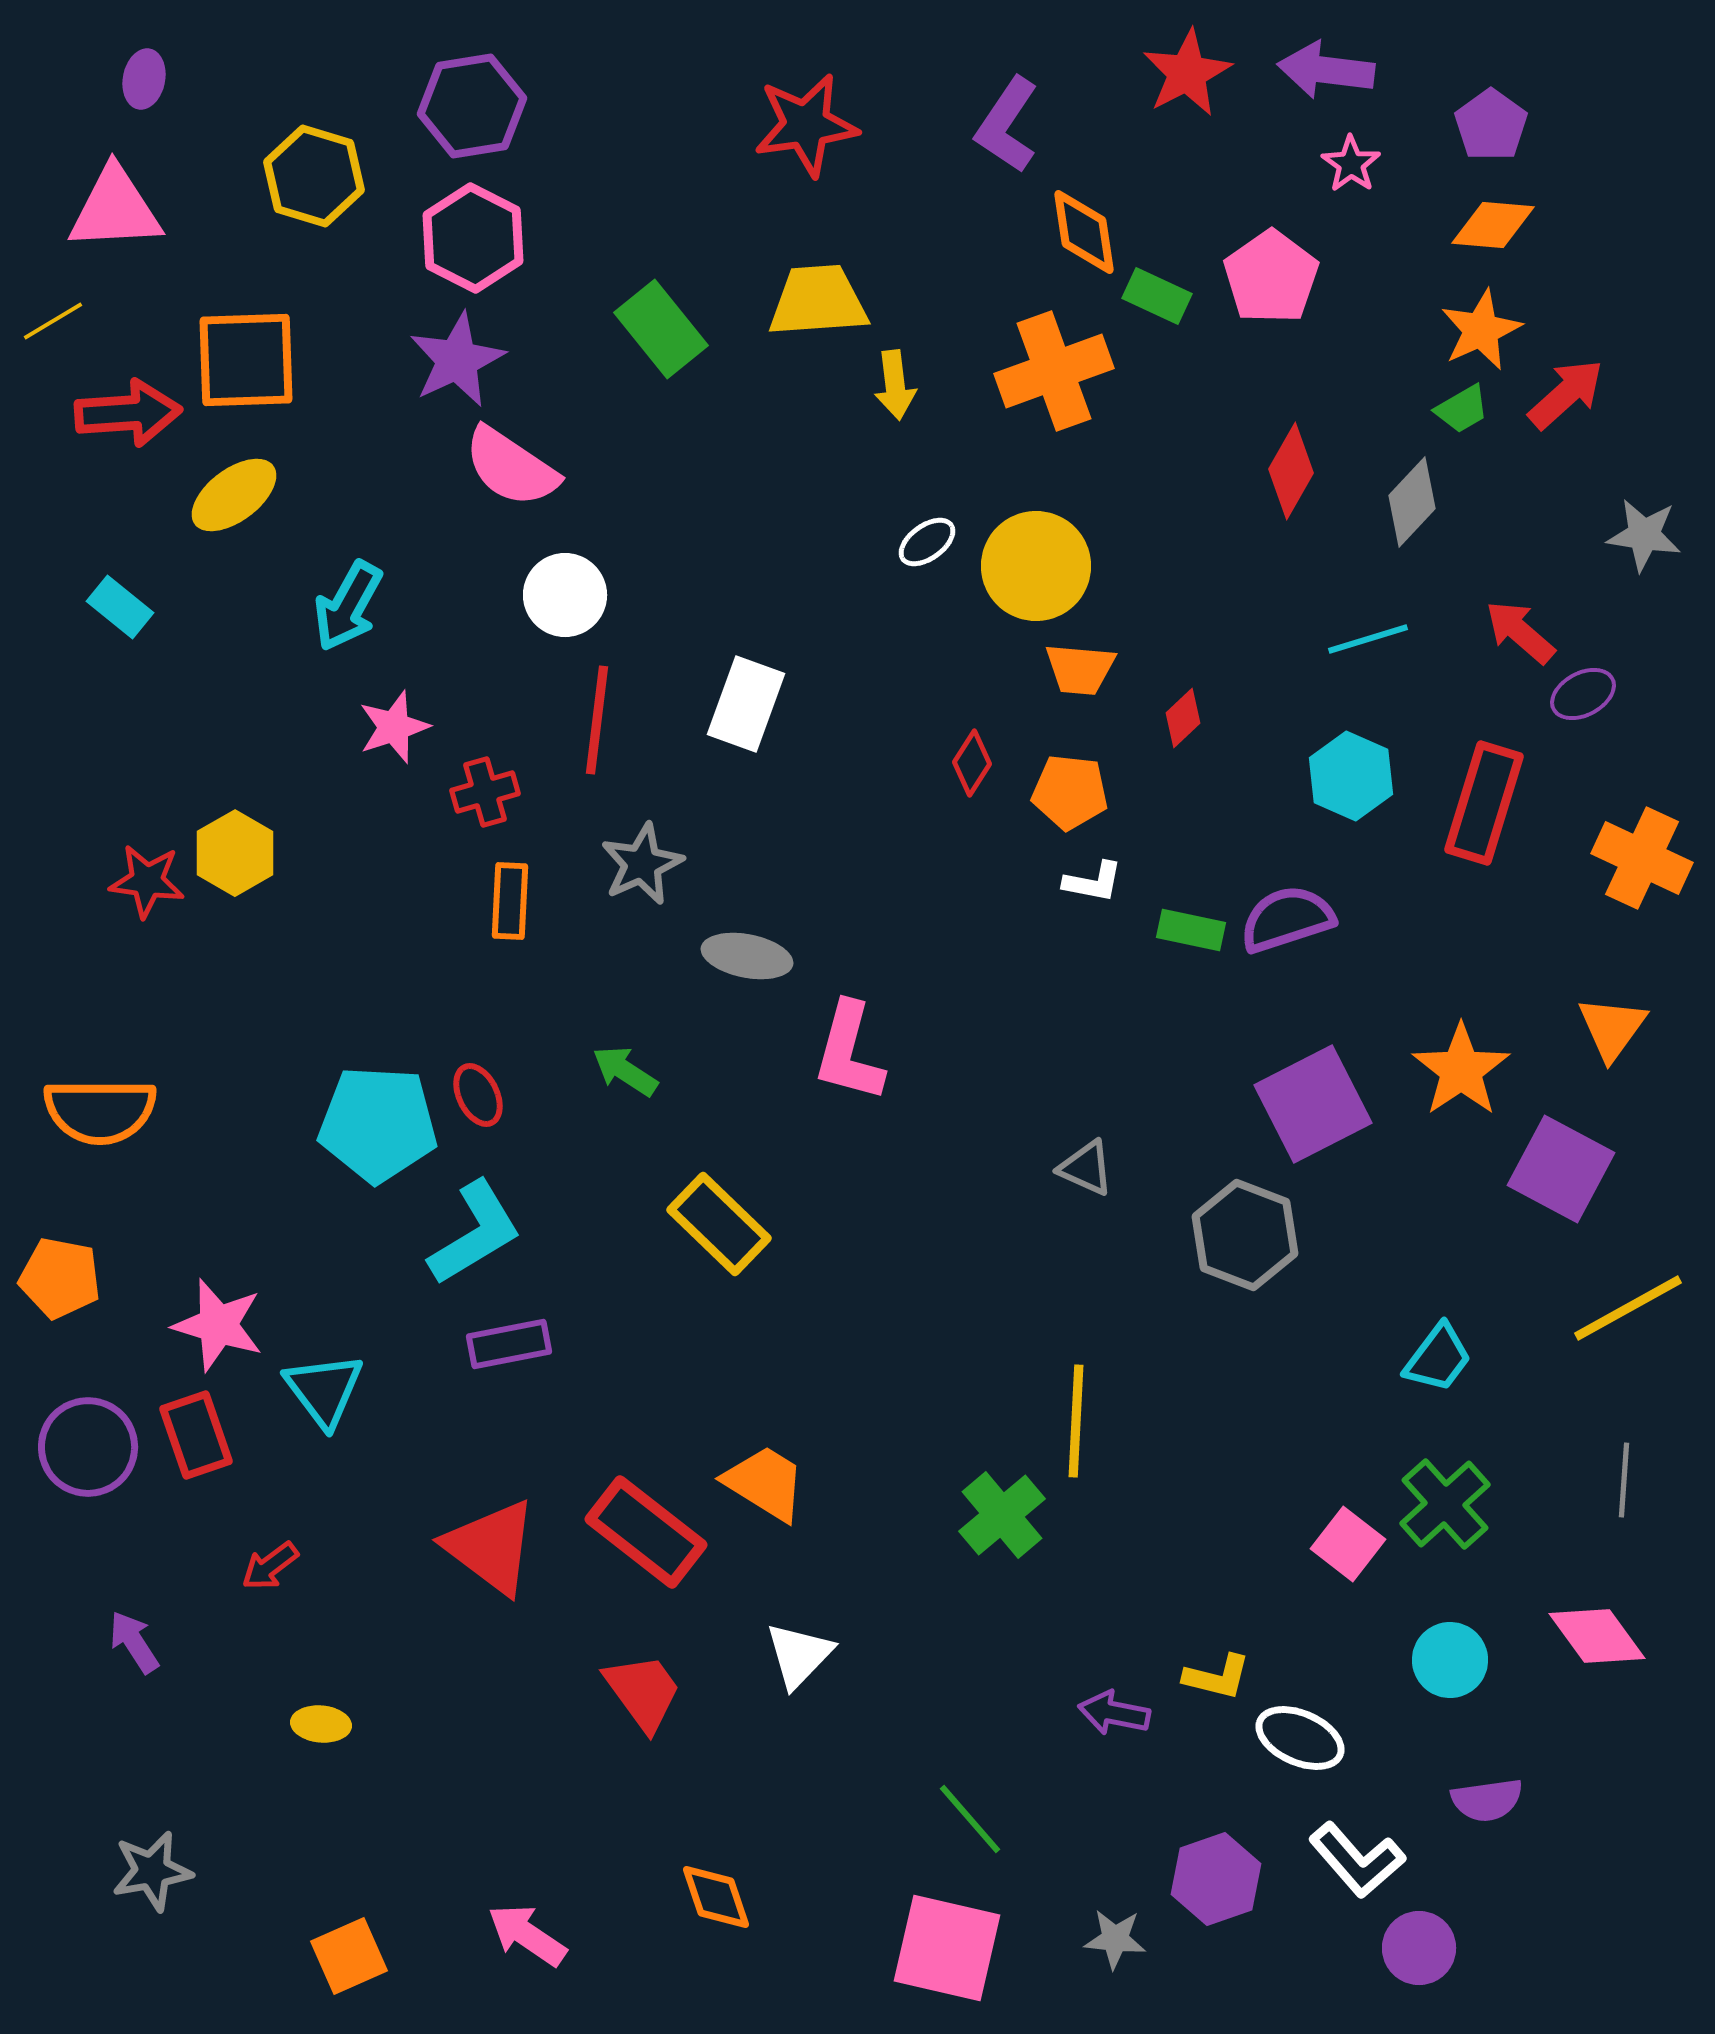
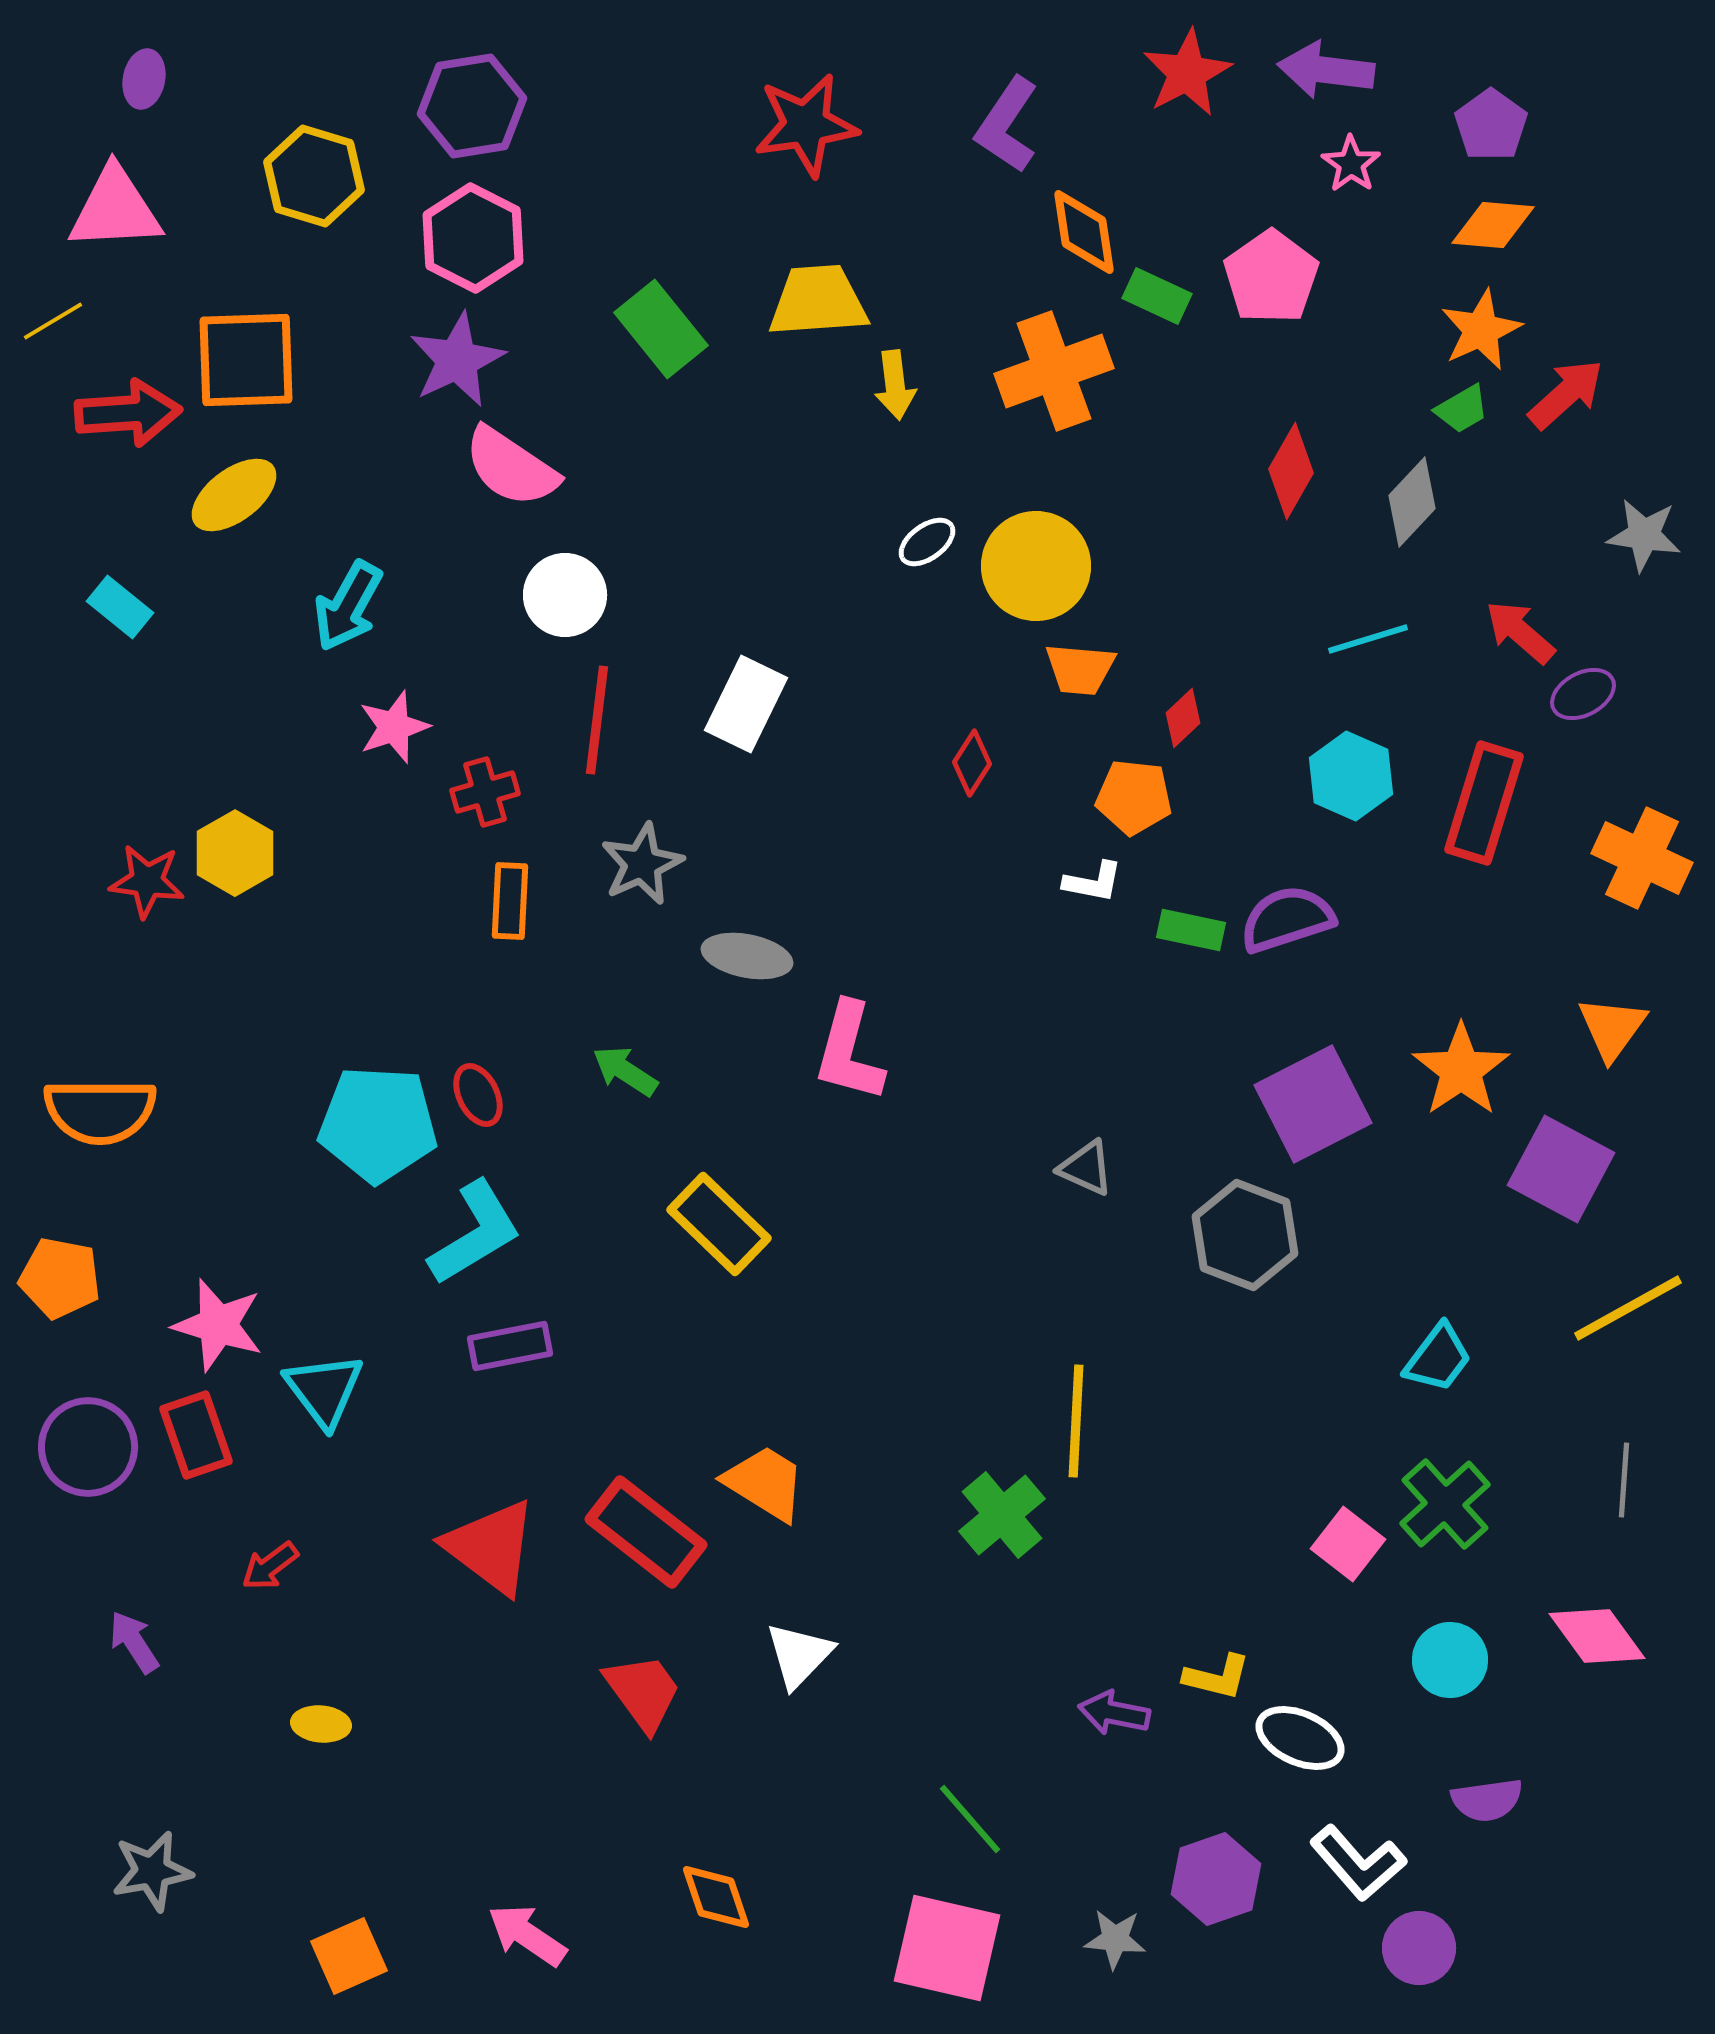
white rectangle at (746, 704): rotated 6 degrees clockwise
orange pentagon at (1070, 792): moved 64 px right, 5 px down
purple rectangle at (509, 1344): moved 1 px right, 2 px down
white L-shape at (1357, 1860): moved 1 px right, 3 px down
